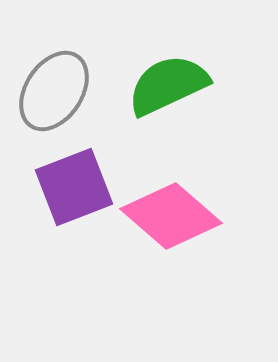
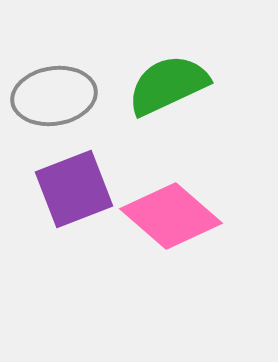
gray ellipse: moved 5 px down; rotated 48 degrees clockwise
purple square: moved 2 px down
